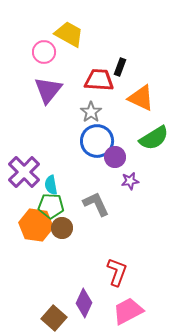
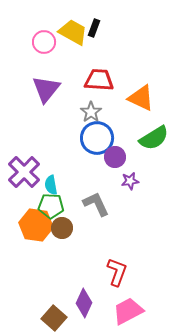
yellow trapezoid: moved 4 px right, 2 px up
pink circle: moved 10 px up
black rectangle: moved 26 px left, 39 px up
purple triangle: moved 2 px left, 1 px up
blue circle: moved 3 px up
